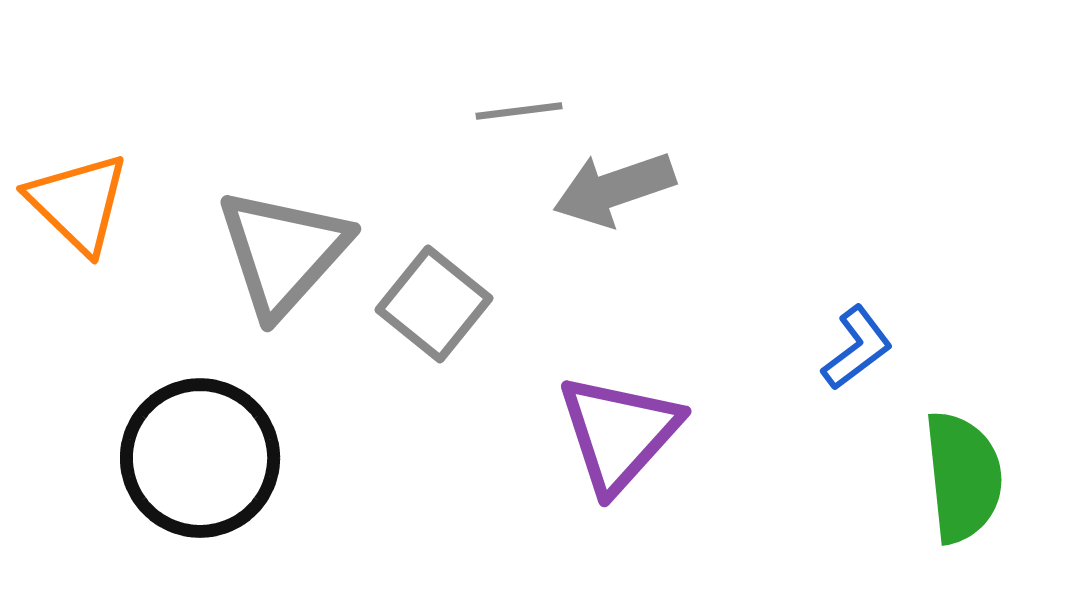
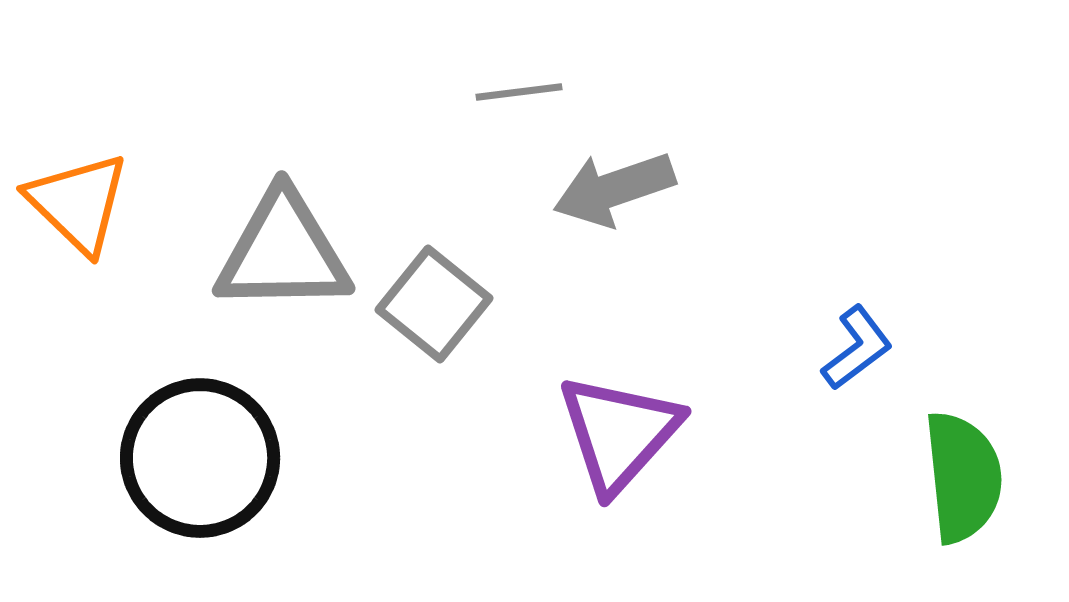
gray line: moved 19 px up
gray triangle: rotated 47 degrees clockwise
